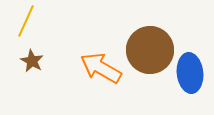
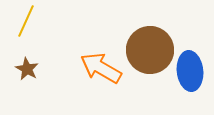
brown star: moved 5 px left, 8 px down
blue ellipse: moved 2 px up
